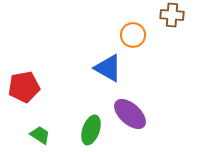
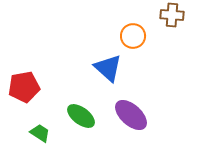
orange circle: moved 1 px down
blue triangle: rotated 12 degrees clockwise
purple ellipse: moved 1 px right, 1 px down
green ellipse: moved 10 px left, 14 px up; rotated 72 degrees counterclockwise
green trapezoid: moved 2 px up
